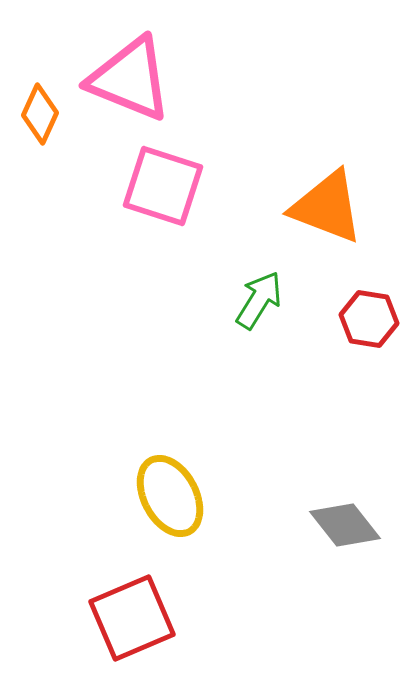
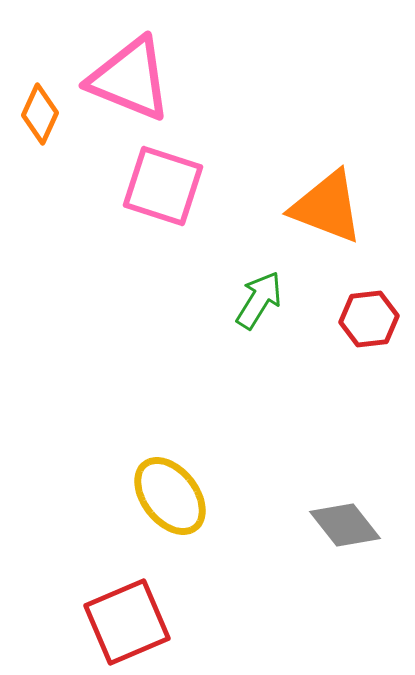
red hexagon: rotated 16 degrees counterclockwise
yellow ellipse: rotated 10 degrees counterclockwise
red square: moved 5 px left, 4 px down
